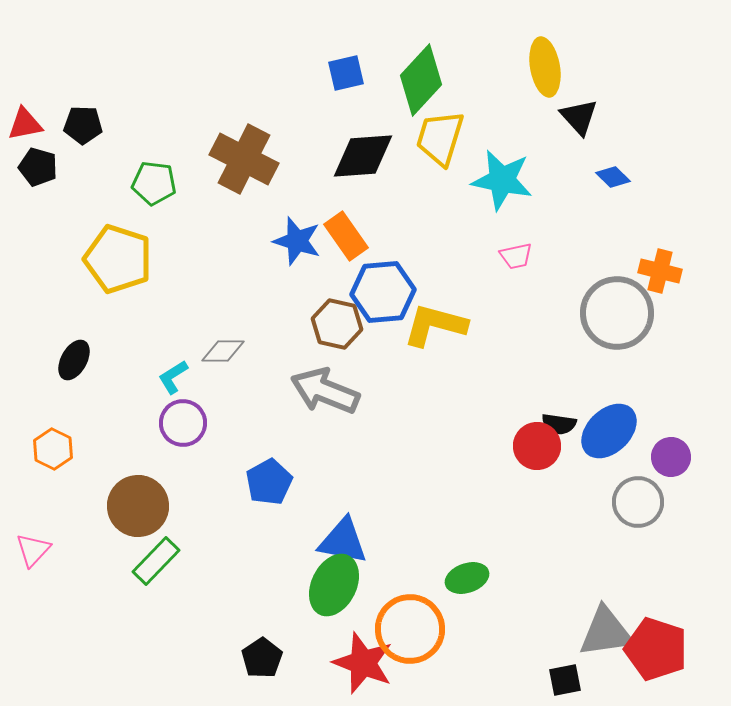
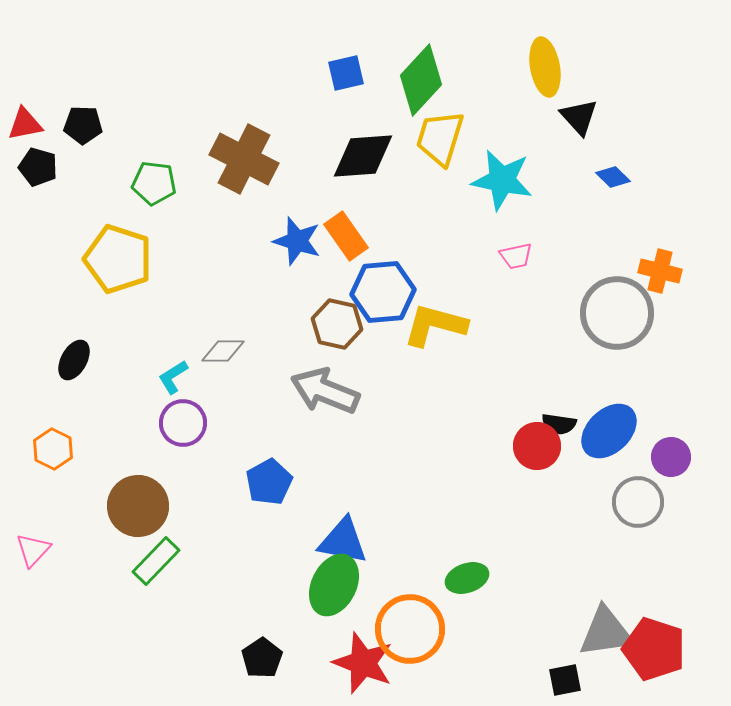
red pentagon at (656, 649): moved 2 px left
